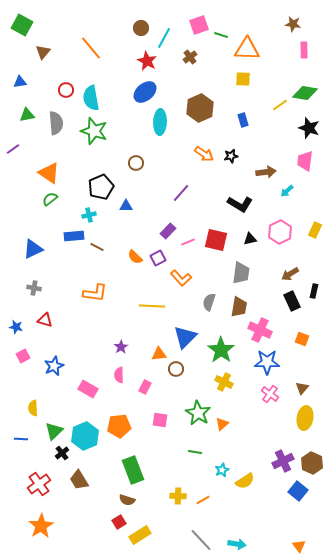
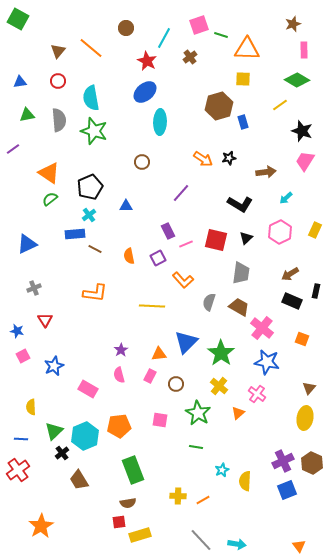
brown star at (293, 24): rotated 28 degrees counterclockwise
green square at (22, 25): moved 4 px left, 6 px up
brown circle at (141, 28): moved 15 px left
orange line at (91, 48): rotated 10 degrees counterclockwise
brown triangle at (43, 52): moved 15 px right, 1 px up
red circle at (66, 90): moved 8 px left, 9 px up
green diamond at (305, 93): moved 8 px left, 13 px up; rotated 20 degrees clockwise
brown hexagon at (200, 108): moved 19 px right, 2 px up; rotated 8 degrees clockwise
blue rectangle at (243, 120): moved 2 px down
gray semicircle at (56, 123): moved 3 px right, 3 px up
black star at (309, 128): moved 7 px left, 3 px down
orange arrow at (204, 154): moved 1 px left, 5 px down
black star at (231, 156): moved 2 px left, 2 px down
pink trapezoid at (305, 161): rotated 25 degrees clockwise
brown circle at (136, 163): moved 6 px right, 1 px up
black pentagon at (101, 187): moved 11 px left
cyan arrow at (287, 191): moved 1 px left, 7 px down
cyan cross at (89, 215): rotated 24 degrees counterclockwise
purple rectangle at (168, 231): rotated 70 degrees counterclockwise
blue rectangle at (74, 236): moved 1 px right, 2 px up
black triangle at (250, 239): moved 4 px left, 1 px up; rotated 32 degrees counterclockwise
pink line at (188, 242): moved 2 px left, 2 px down
brown line at (97, 247): moved 2 px left, 2 px down
blue triangle at (33, 249): moved 6 px left, 5 px up
orange semicircle at (135, 257): moved 6 px left, 1 px up; rotated 35 degrees clockwise
orange L-shape at (181, 278): moved 2 px right, 2 px down
gray cross at (34, 288): rotated 32 degrees counterclockwise
black rectangle at (314, 291): moved 2 px right
black rectangle at (292, 301): rotated 42 degrees counterclockwise
brown trapezoid at (239, 307): rotated 70 degrees counterclockwise
red triangle at (45, 320): rotated 42 degrees clockwise
blue star at (16, 327): moved 1 px right, 4 px down
pink cross at (260, 330): moved 2 px right, 2 px up; rotated 15 degrees clockwise
blue triangle at (185, 337): moved 1 px right, 5 px down
purple star at (121, 347): moved 3 px down
green star at (221, 350): moved 3 px down
blue star at (267, 362): rotated 10 degrees clockwise
brown circle at (176, 369): moved 15 px down
pink semicircle at (119, 375): rotated 14 degrees counterclockwise
yellow cross at (224, 382): moved 5 px left, 4 px down; rotated 12 degrees clockwise
pink rectangle at (145, 387): moved 5 px right, 11 px up
brown triangle at (302, 388): moved 7 px right
pink cross at (270, 394): moved 13 px left
yellow semicircle at (33, 408): moved 2 px left, 1 px up
orange triangle at (222, 424): moved 16 px right, 11 px up
green line at (195, 452): moved 1 px right, 5 px up
yellow semicircle at (245, 481): rotated 126 degrees clockwise
red cross at (39, 484): moved 21 px left, 14 px up
blue square at (298, 491): moved 11 px left, 1 px up; rotated 30 degrees clockwise
brown semicircle at (127, 500): moved 1 px right, 3 px down; rotated 28 degrees counterclockwise
red square at (119, 522): rotated 24 degrees clockwise
yellow rectangle at (140, 535): rotated 15 degrees clockwise
